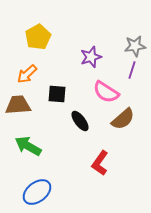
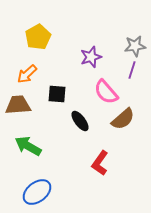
pink semicircle: rotated 16 degrees clockwise
